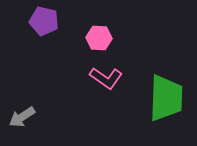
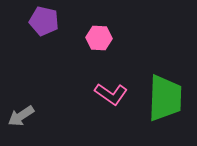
pink L-shape: moved 5 px right, 16 px down
green trapezoid: moved 1 px left
gray arrow: moved 1 px left, 1 px up
